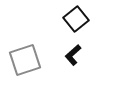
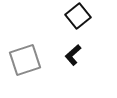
black square: moved 2 px right, 3 px up
